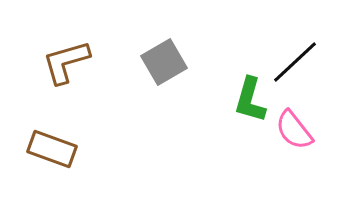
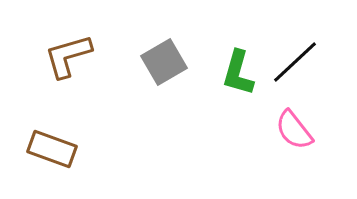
brown L-shape: moved 2 px right, 6 px up
green L-shape: moved 12 px left, 27 px up
